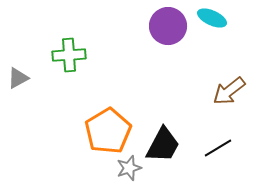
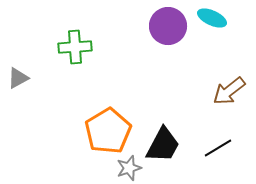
green cross: moved 6 px right, 8 px up
